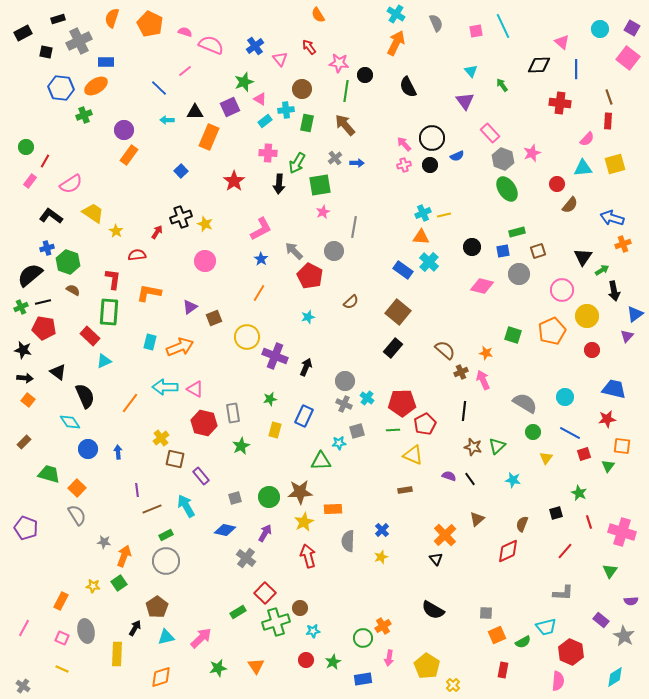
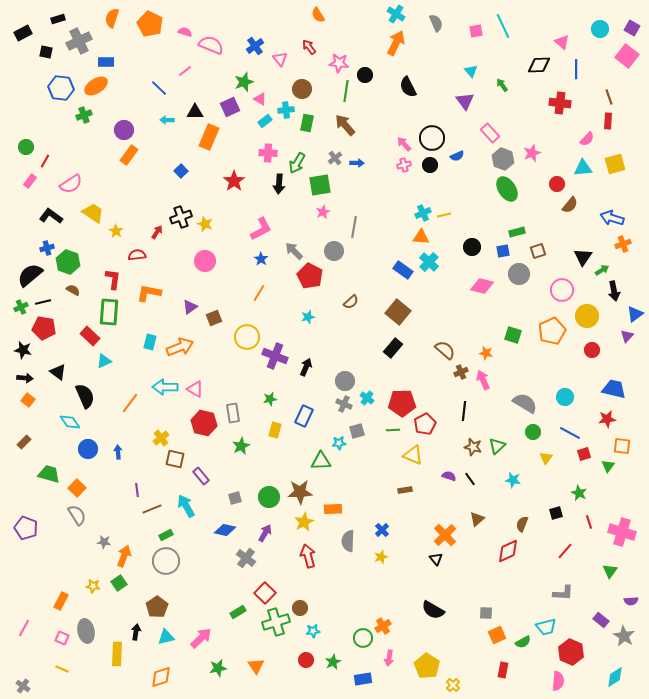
pink square at (628, 58): moved 1 px left, 2 px up
black arrow at (135, 628): moved 1 px right, 4 px down; rotated 21 degrees counterclockwise
